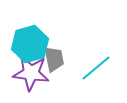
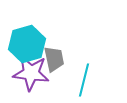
cyan hexagon: moved 3 px left
cyan line: moved 12 px left, 12 px down; rotated 36 degrees counterclockwise
